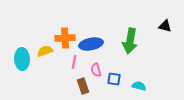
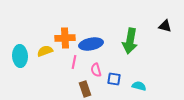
cyan ellipse: moved 2 px left, 3 px up
brown rectangle: moved 2 px right, 3 px down
